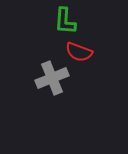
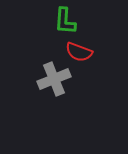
gray cross: moved 2 px right, 1 px down
